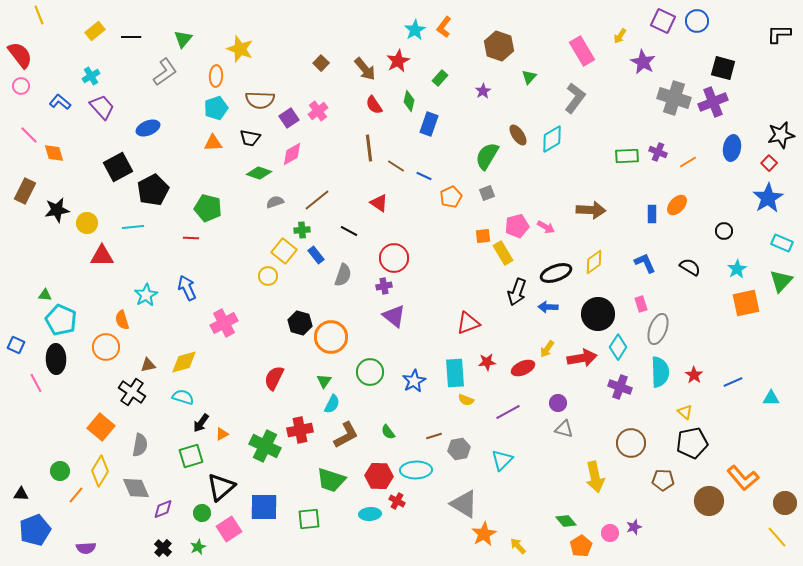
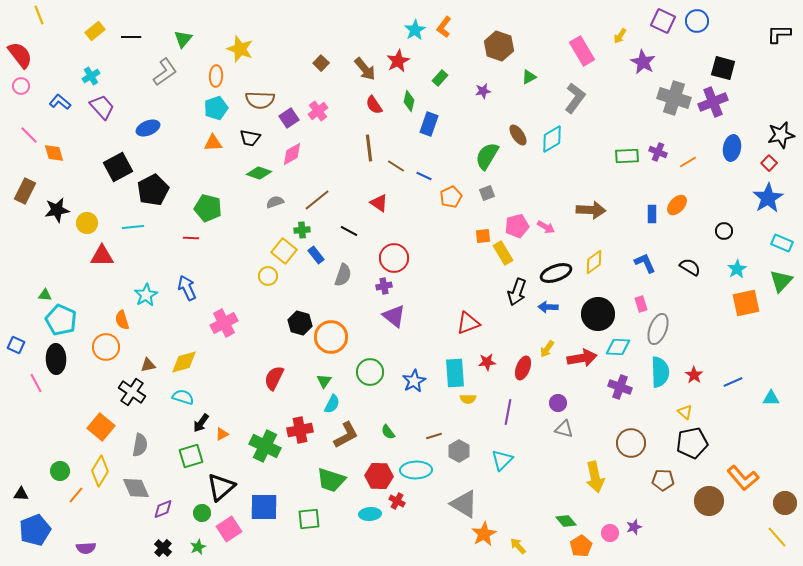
green triangle at (529, 77): rotated 21 degrees clockwise
purple star at (483, 91): rotated 21 degrees clockwise
cyan diamond at (618, 347): rotated 60 degrees clockwise
red ellipse at (523, 368): rotated 45 degrees counterclockwise
yellow semicircle at (466, 400): moved 2 px right, 1 px up; rotated 21 degrees counterclockwise
purple line at (508, 412): rotated 50 degrees counterclockwise
gray hexagon at (459, 449): moved 2 px down; rotated 20 degrees counterclockwise
